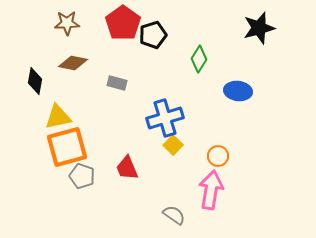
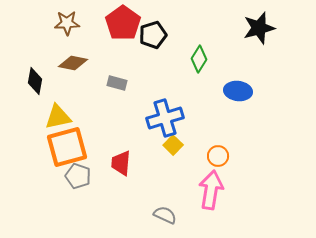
red trapezoid: moved 6 px left, 5 px up; rotated 28 degrees clockwise
gray pentagon: moved 4 px left
gray semicircle: moved 9 px left; rotated 10 degrees counterclockwise
